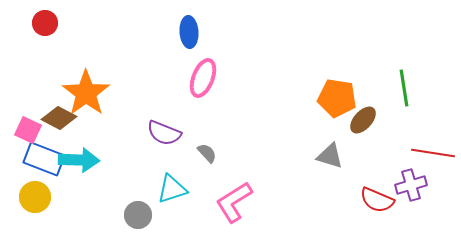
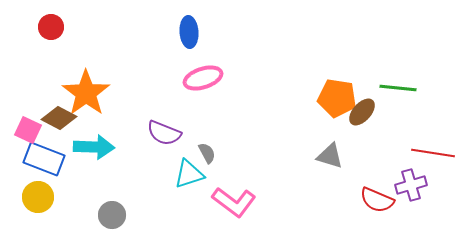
red circle: moved 6 px right, 4 px down
pink ellipse: rotated 51 degrees clockwise
green line: moved 6 px left; rotated 75 degrees counterclockwise
brown ellipse: moved 1 px left, 8 px up
gray semicircle: rotated 15 degrees clockwise
cyan arrow: moved 15 px right, 13 px up
cyan triangle: moved 17 px right, 15 px up
yellow circle: moved 3 px right
pink L-shape: rotated 111 degrees counterclockwise
gray circle: moved 26 px left
